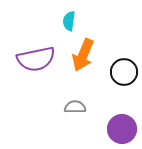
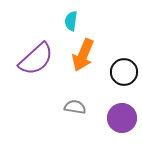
cyan semicircle: moved 2 px right
purple semicircle: rotated 30 degrees counterclockwise
gray semicircle: rotated 10 degrees clockwise
purple circle: moved 11 px up
